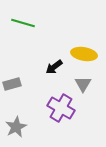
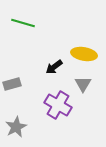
purple cross: moved 3 px left, 3 px up
